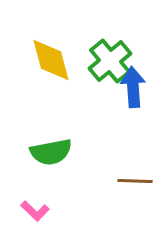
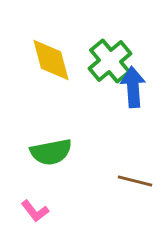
brown line: rotated 12 degrees clockwise
pink L-shape: rotated 8 degrees clockwise
